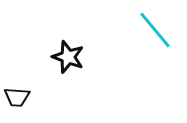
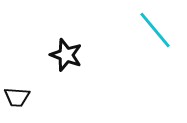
black star: moved 2 px left, 2 px up
